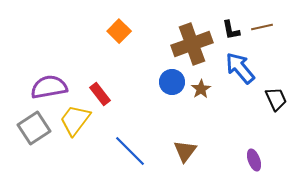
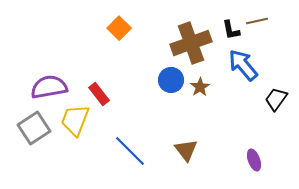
brown line: moved 5 px left, 6 px up
orange square: moved 3 px up
brown cross: moved 1 px left, 1 px up
blue arrow: moved 3 px right, 3 px up
blue circle: moved 1 px left, 2 px up
brown star: moved 1 px left, 2 px up
red rectangle: moved 1 px left
black trapezoid: rotated 120 degrees counterclockwise
yellow trapezoid: rotated 16 degrees counterclockwise
brown triangle: moved 1 px right, 1 px up; rotated 15 degrees counterclockwise
